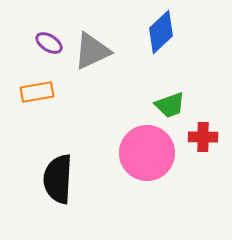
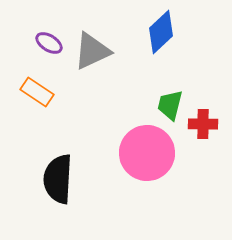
orange rectangle: rotated 44 degrees clockwise
green trapezoid: rotated 124 degrees clockwise
red cross: moved 13 px up
